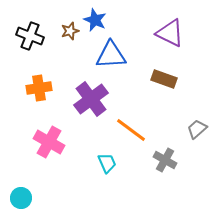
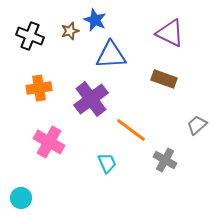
gray trapezoid: moved 4 px up
